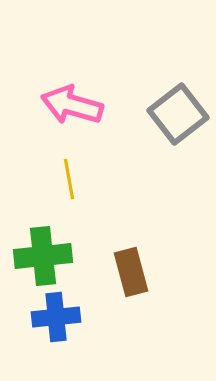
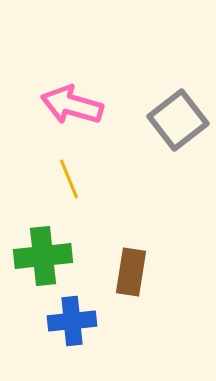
gray square: moved 6 px down
yellow line: rotated 12 degrees counterclockwise
brown rectangle: rotated 24 degrees clockwise
blue cross: moved 16 px right, 4 px down
